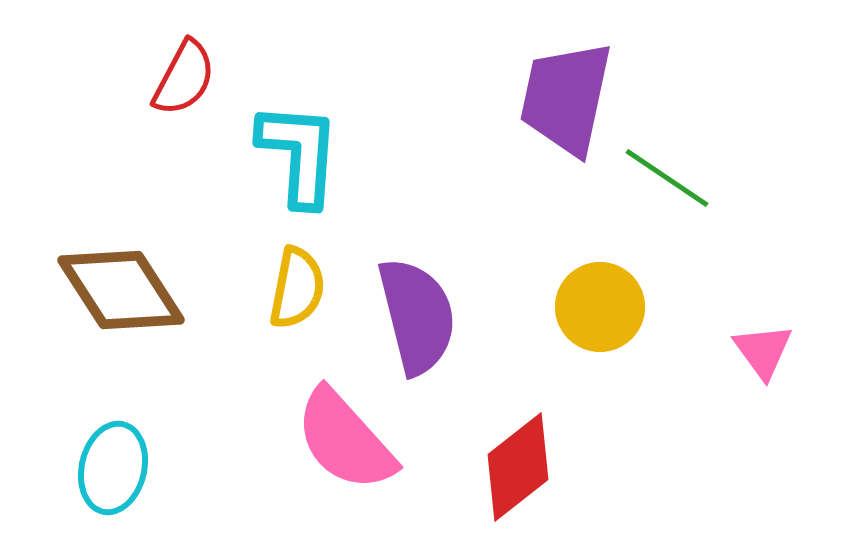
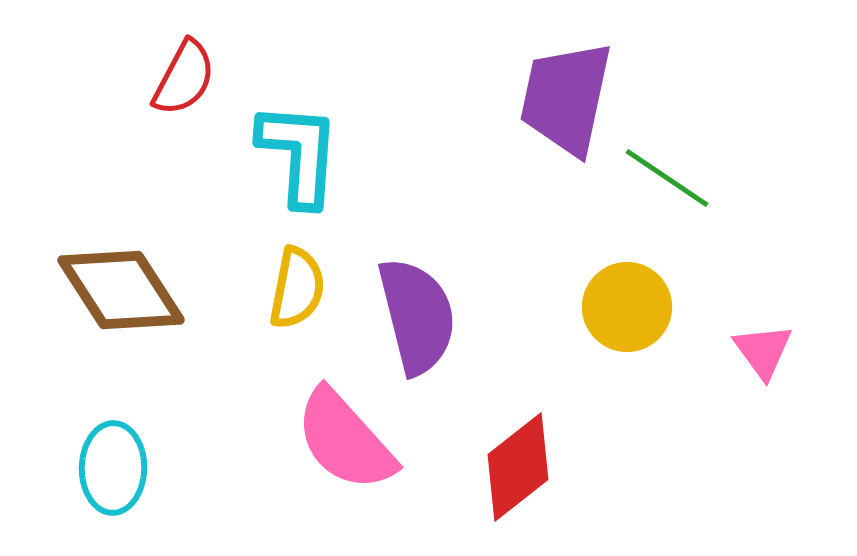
yellow circle: moved 27 px right
cyan ellipse: rotated 12 degrees counterclockwise
